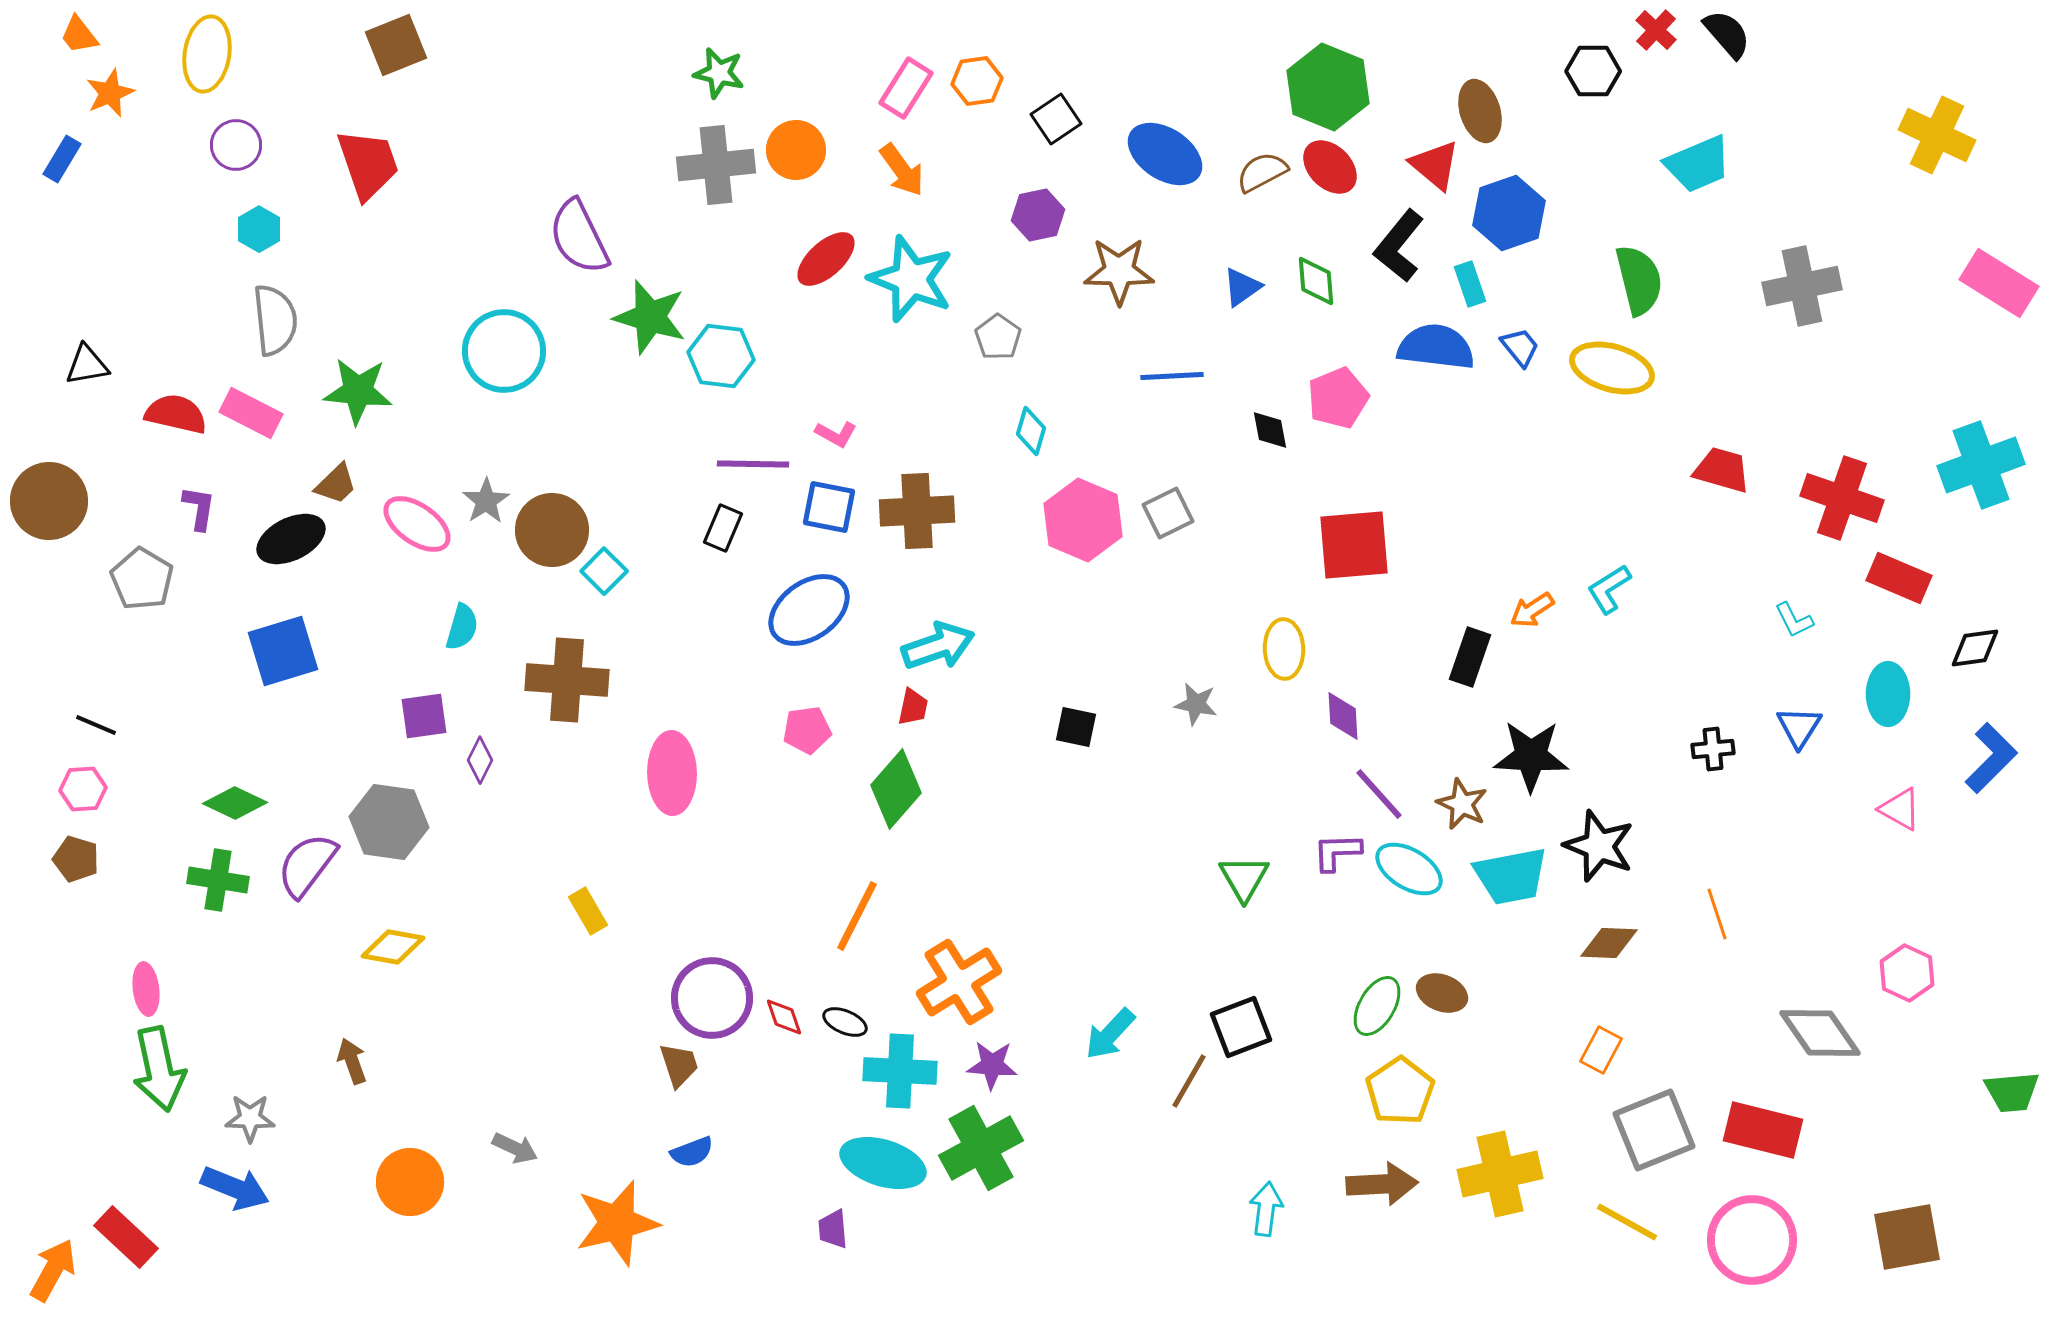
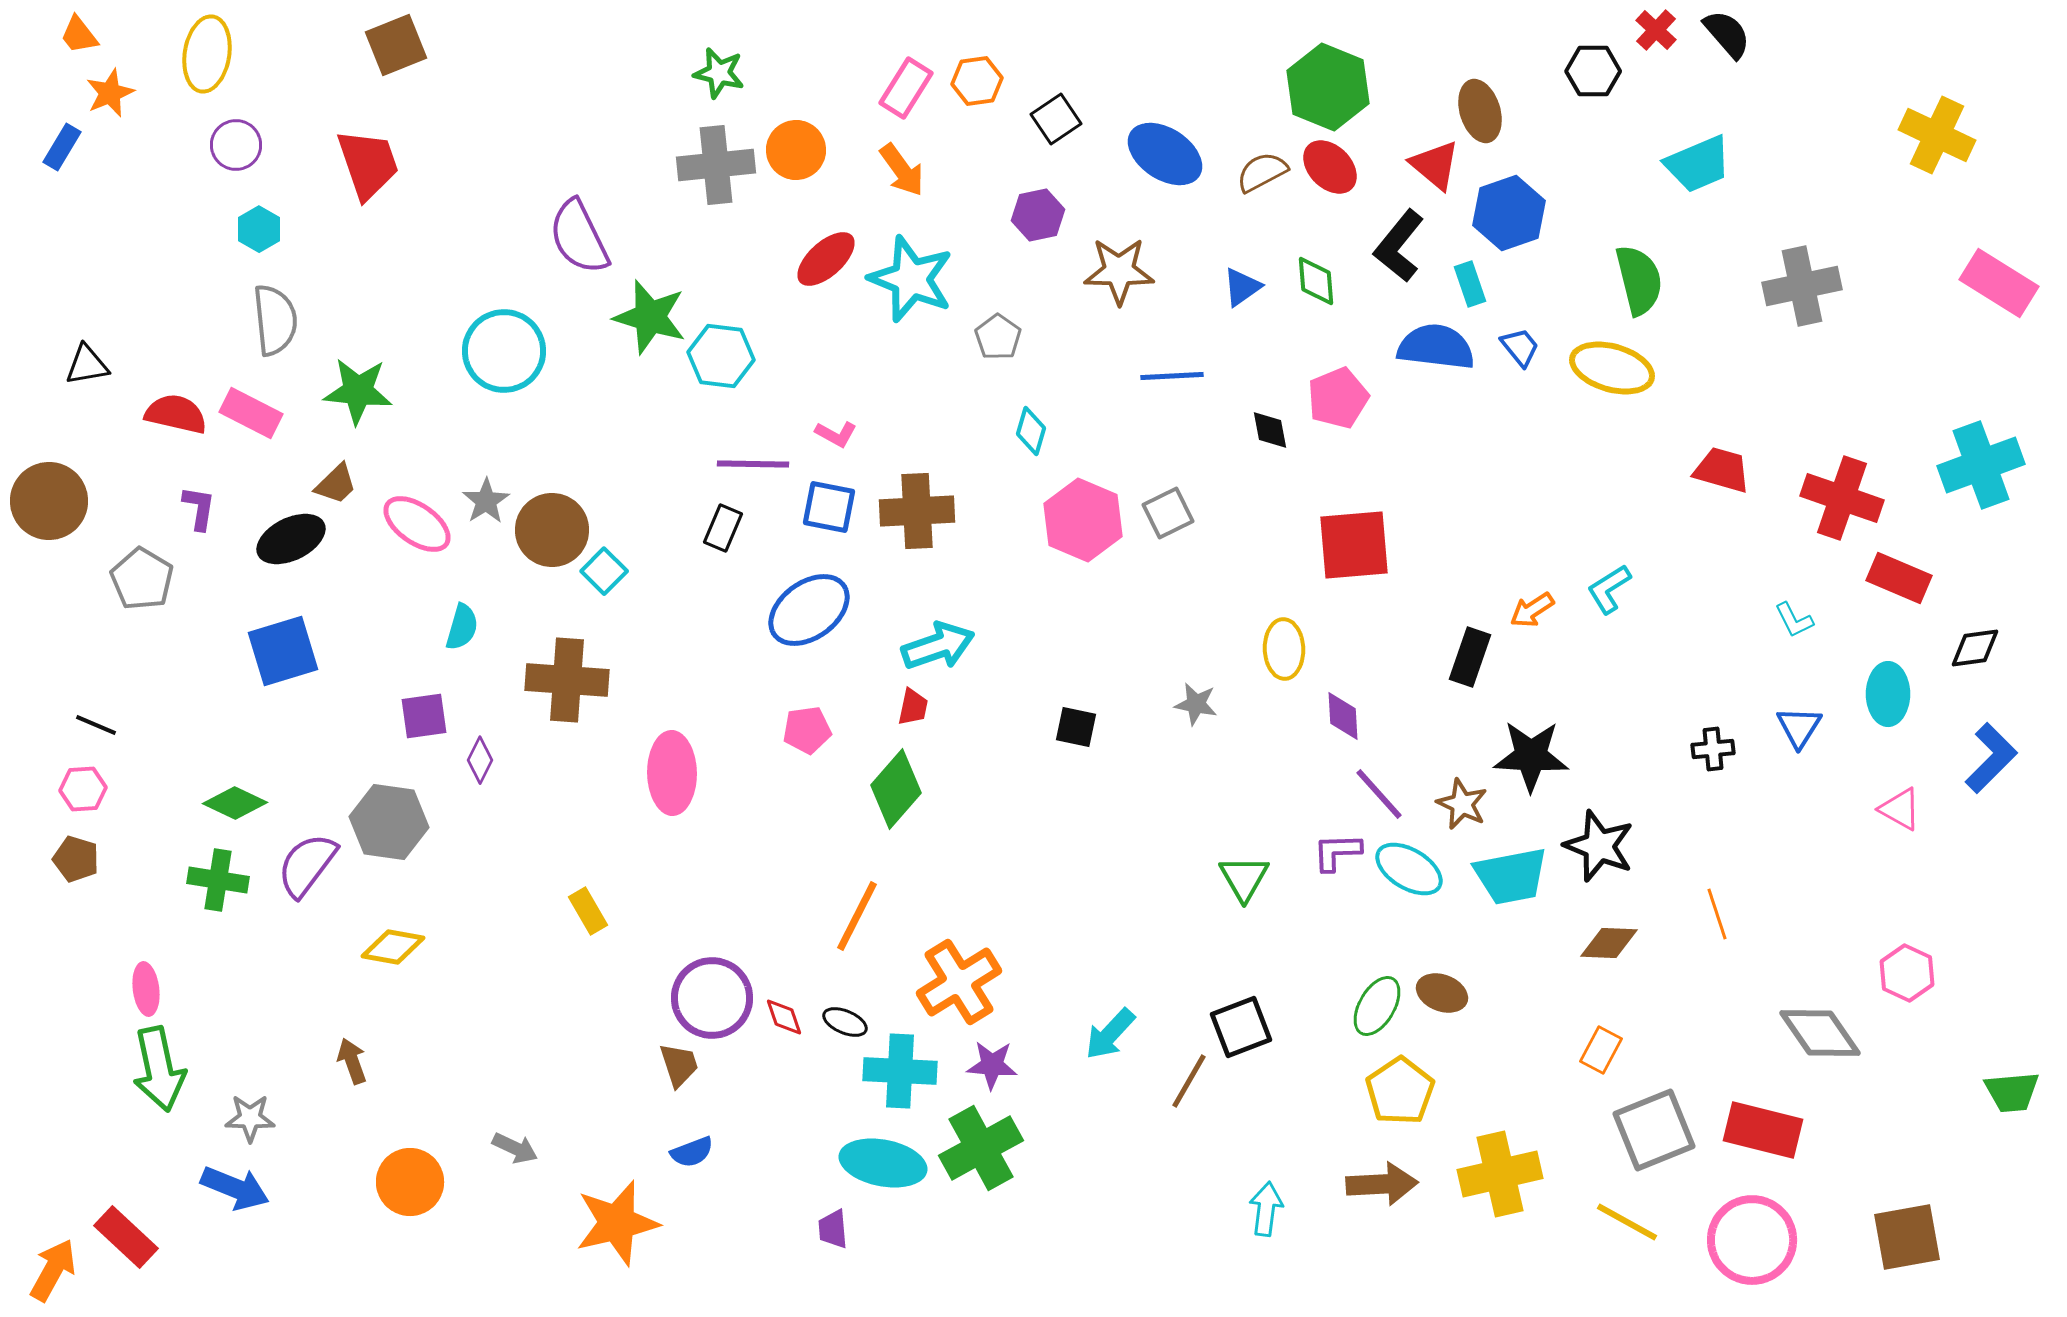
blue rectangle at (62, 159): moved 12 px up
cyan ellipse at (883, 1163): rotated 6 degrees counterclockwise
